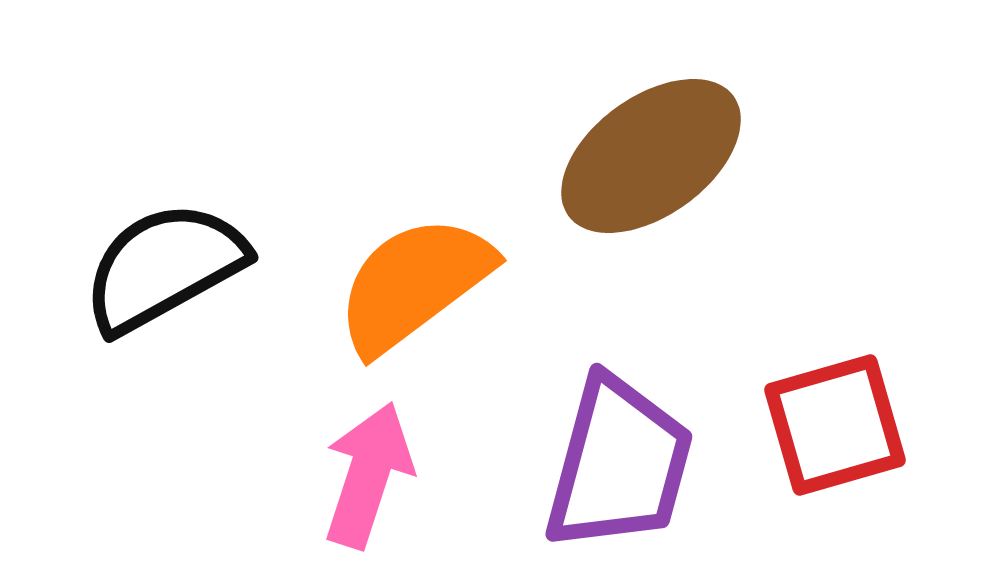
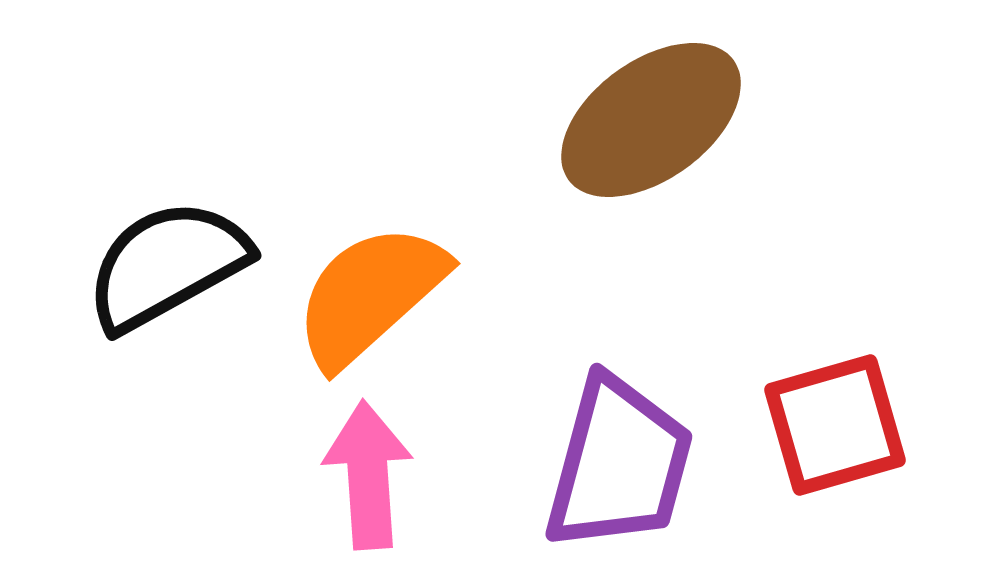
brown ellipse: moved 36 px up
black semicircle: moved 3 px right, 2 px up
orange semicircle: moved 44 px left, 11 px down; rotated 5 degrees counterclockwise
pink arrow: rotated 22 degrees counterclockwise
